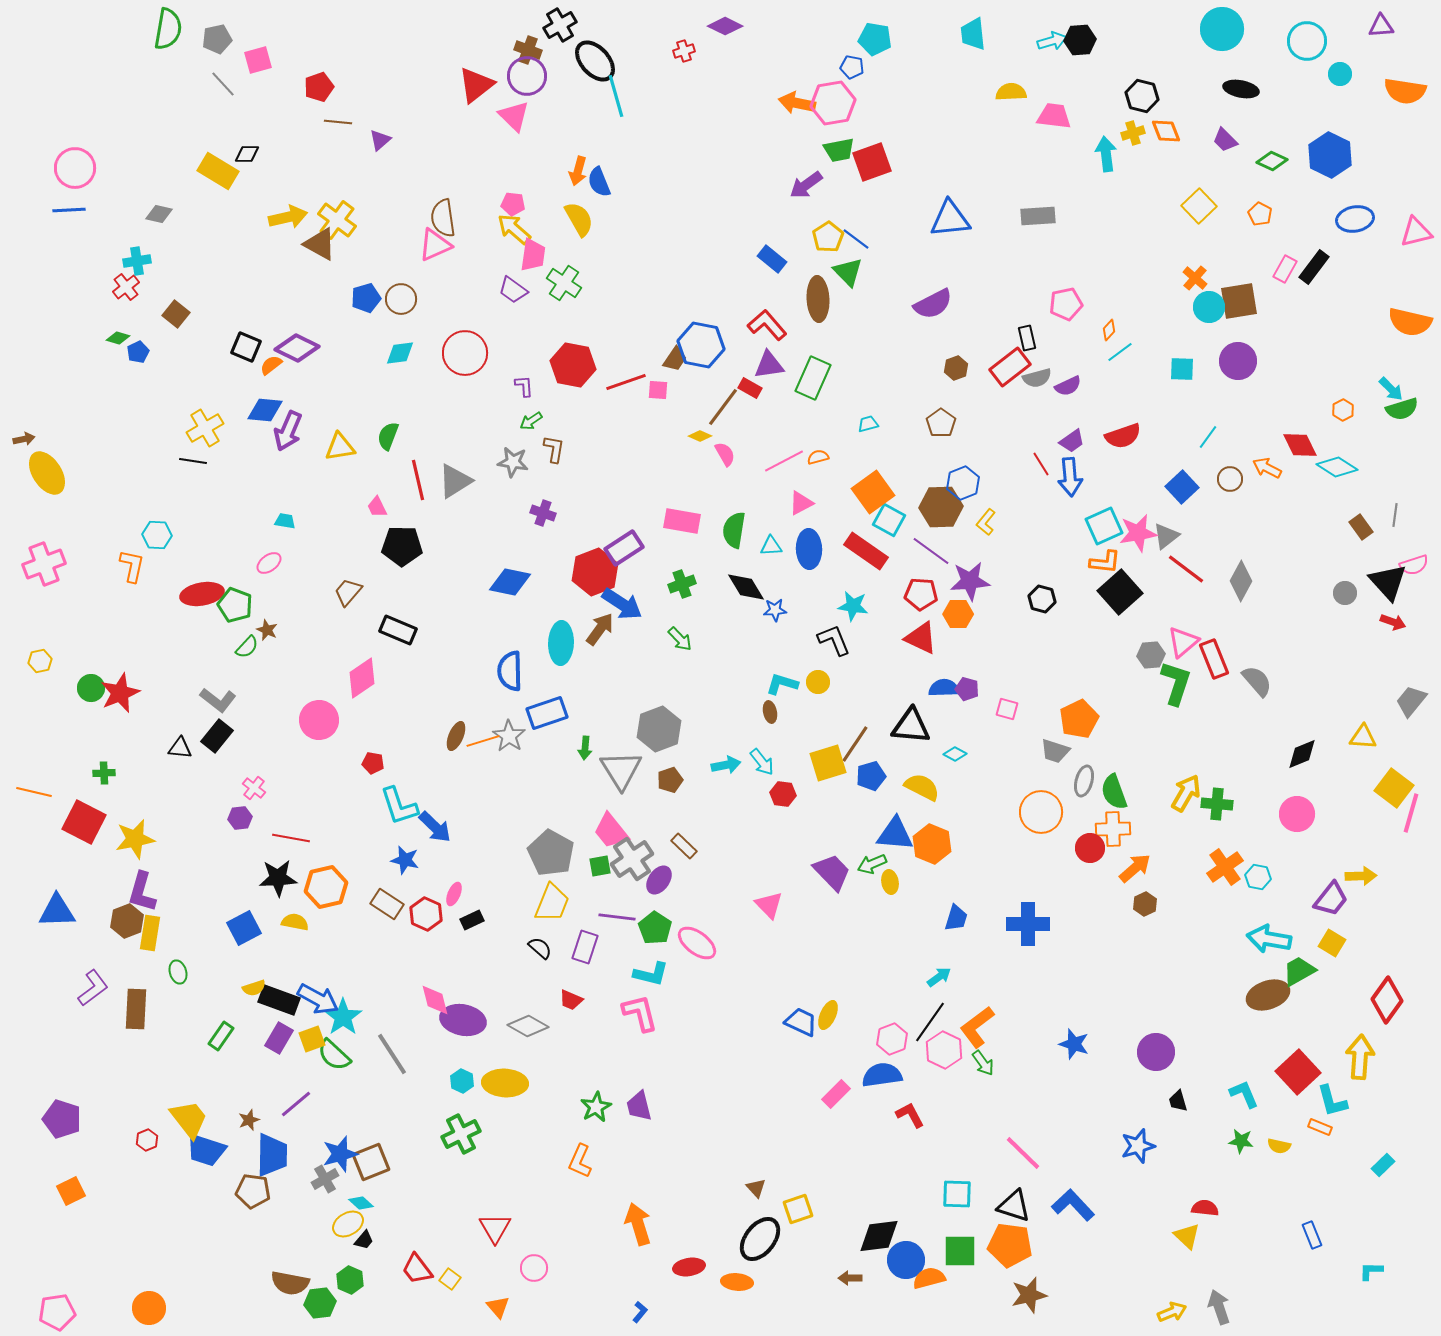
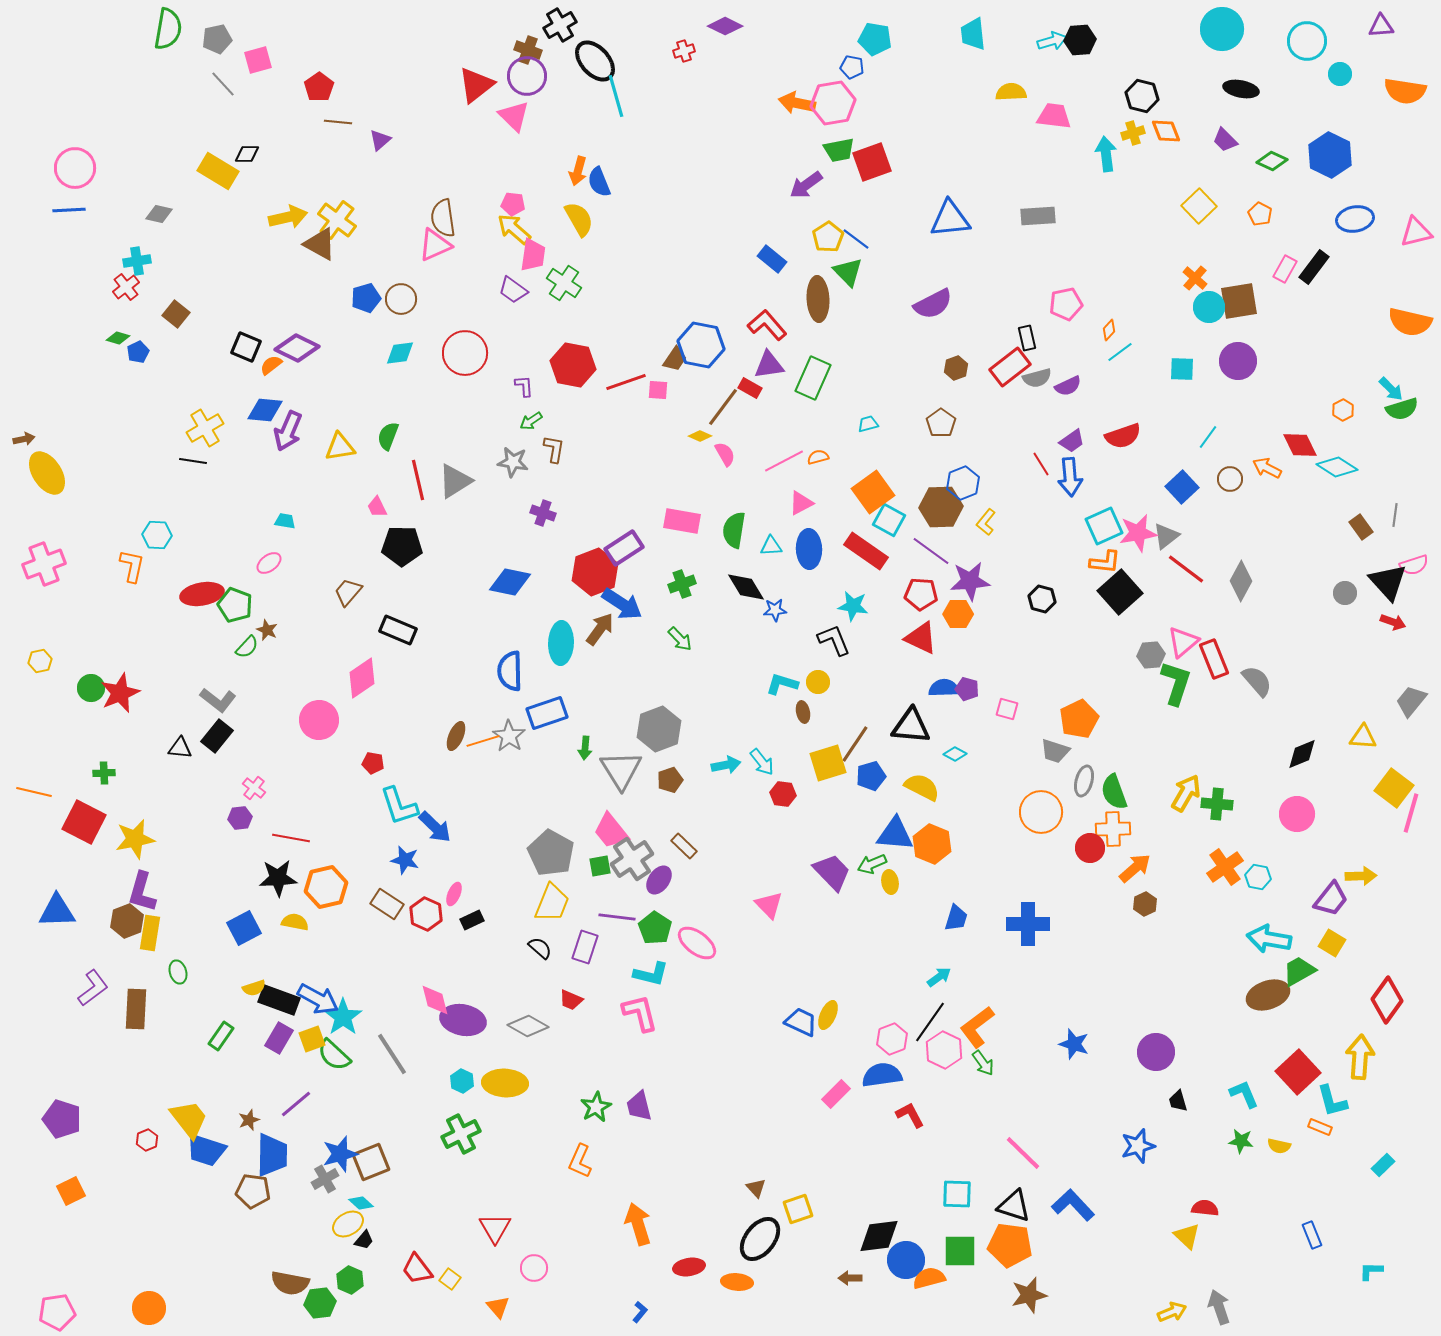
red pentagon at (319, 87): rotated 16 degrees counterclockwise
brown ellipse at (770, 712): moved 33 px right
